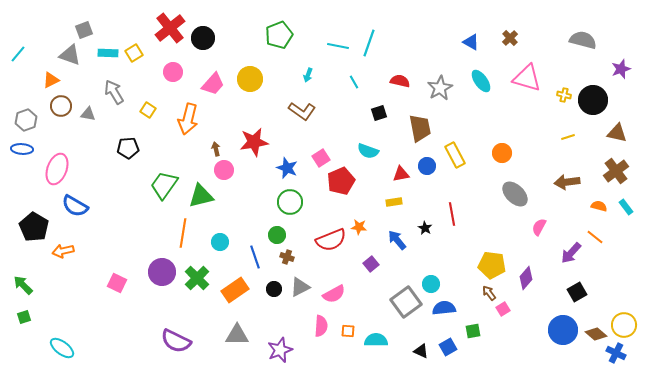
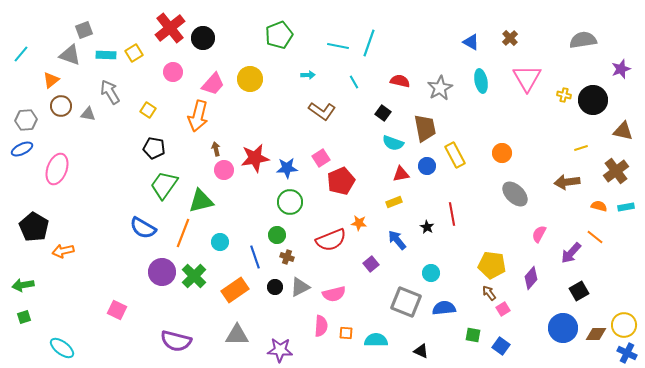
gray semicircle at (583, 40): rotated 24 degrees counterclockwise
cyan rectangle at (108, 53): moved 2 px left, 2 px down
cyan line at (18, 54): moved 3 px right
cyan arrow at (308, 75): rotated 112 degrees counterclockwise
pink triangle at (527, 78): rotated 44 degrees clockwise
orange triangle at (51, 80): rotated 12 degrees counterclockwise
cyan ellipse at (481, 81): rotated 25 degrees clockwise
gray arrow at (114, 92): moved 4 px left
brown L-shape at (302, 111): moved 20 px right
black square at (379, 113): moved 4 px right; rotated 35 degrees counterclockwise
orange arrow at (188, 119): moved 10 px right, 3 px up
gray hexagon at (26, 120): rotated 15 degrees clockwise
brown trapezoid at (420, 128): moved 5 px right
brown triangle at (617, 133): moved 6 px right, 2 px up
yellow line at (568, 137): moved 13 px right, 11 px down
red star at (254, 142): moved 1 px right, 16 px down
black pentagon at (128, 148): moved 26 px right; rotated 15 degrees clockwise
blue ellipse at (22, 149): rotated 30 degrees counterclockwise
cyan semicircle at (368, 151): moved 25 px right, 8 px up
blue star at (287, 168): rotated 25 degrees counterclockwise
green triangle at (201, 196): moved 5 px down
yellow rectangle at (394, 202): rotated 14 degrees counterclockwise
blue semicircle at (75, 206): moved 68 px right, 22 px down
cyan rectangle at (626, 207): rotated 63 degrees counterclockwise
orange star at (359, 227): moved 4 px up
pink semicircle at (539, 227): moved 7 px down
black star at (425, 228): moved 2 px right, 1 px up
orange line at (183, 233): rotated 12 degrees clockwise
green cross at (197, 278): moved 3 px left, 2 px up
purple diamond at (526, 278): moved 5 px right
pink square at (117, 283): moved 27 px down
cyan circle at (431, 284): moved 11 px up
green arrow at (23, 285): rotated 55 degrees counterclockwise
black circle at (274, 289): moved 1 px right, 2 px up
black square at (577, 292): moved 2 px right, 1 px up
pink semicircle at (334, 294): rotated 15 degrees clockwise
gray square at (406, 302): rotated 32 degrees counterclockwise
blue circle at (563, 330): moved 2 px up
orange square at (348, 331): moved 2 px left, 2 px down
green square at (473, 331): moved 4 px down; rotated 21 degrees clockwise
brown diamond at (596, 334): rotated 40 degrees counterclockwise
purple semicircle at (176, 341): rotated 12 degrees counterclockwise
blue square at (448, 347): moved 53 px right, 1 px up; rotated 24 degrees counterclockwise
purple star at (280, 350): rotated 25 degrees clockwise
blue cross at (616, 353): moved 11 px right
